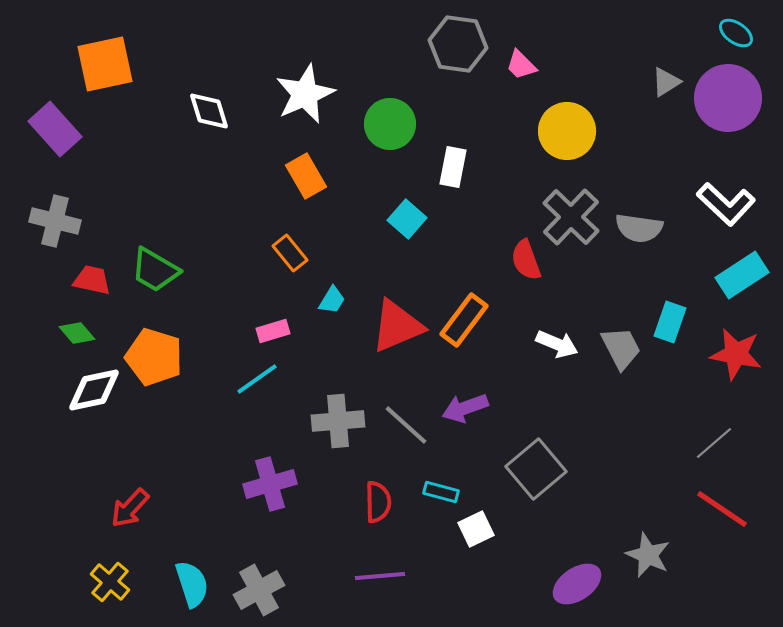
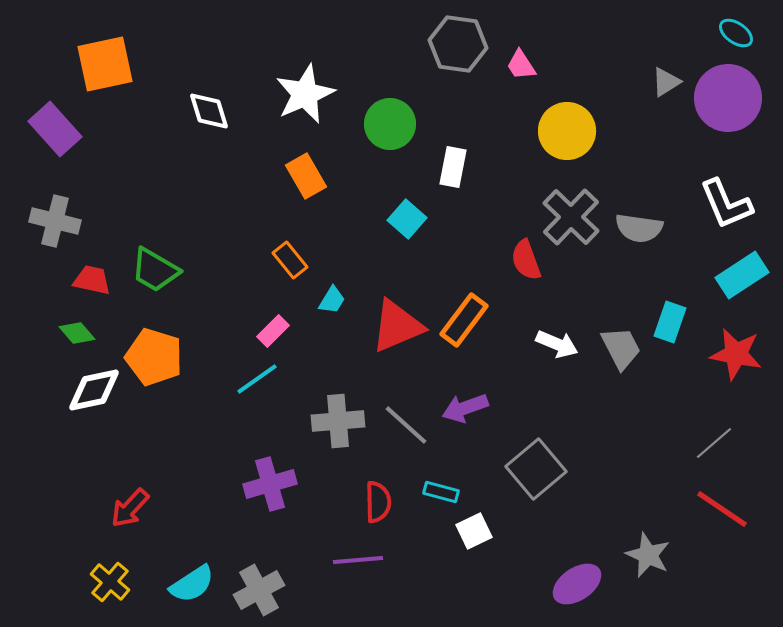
pink trapezoid at (521, 65): rotated 12 degrees clockwise
white L-shape at (726, 204): rotated 24 degrees clockwise
orange rectangle at (290, 253): moved 7 px down
pink rectangle at (273, 331): rotated 28 degrees counterclockwise
white square at (476, 529): moved 2 px left, 2 px down
purple line at (380, 576): moved 22 px left, 16 px up
cyan semicircle at (192, 584): rotated 75 degrees clockwise
